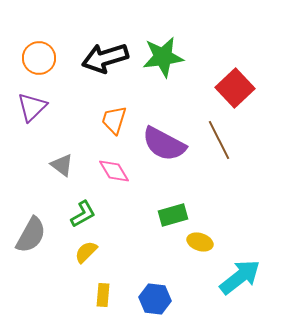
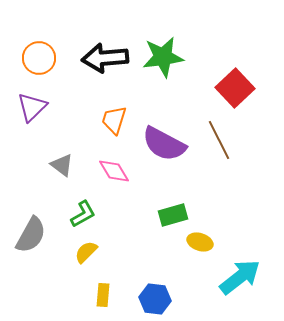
black arrow: rotated 12 degrees clockwise
